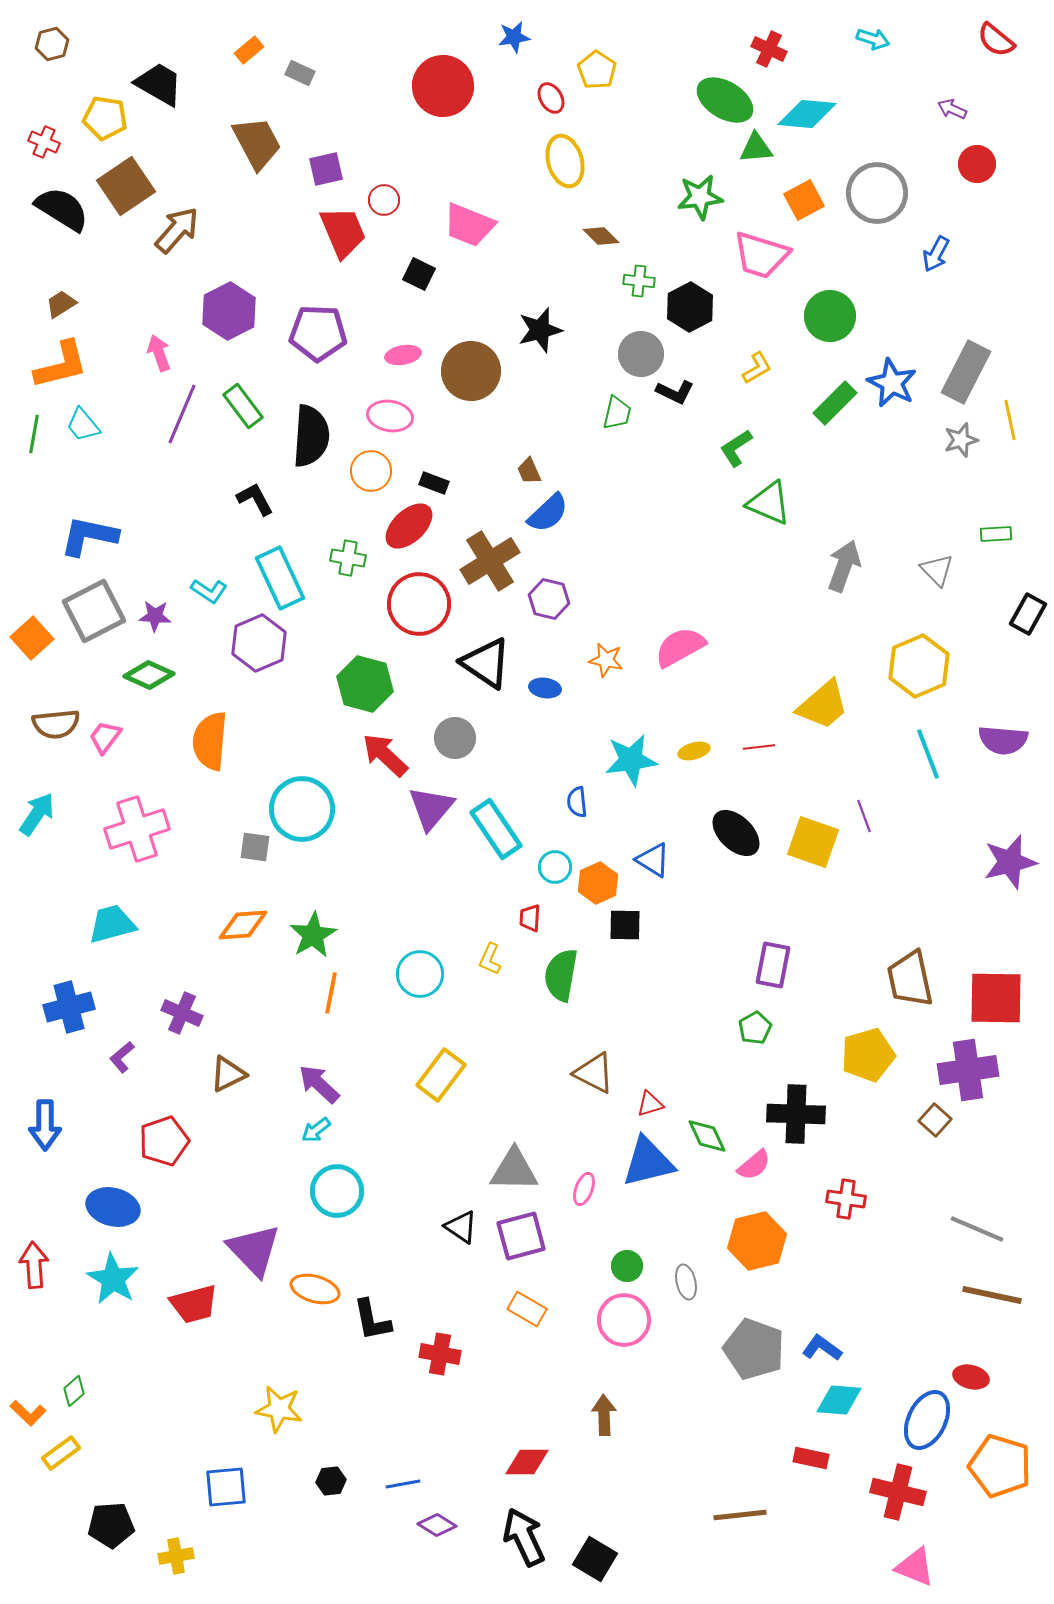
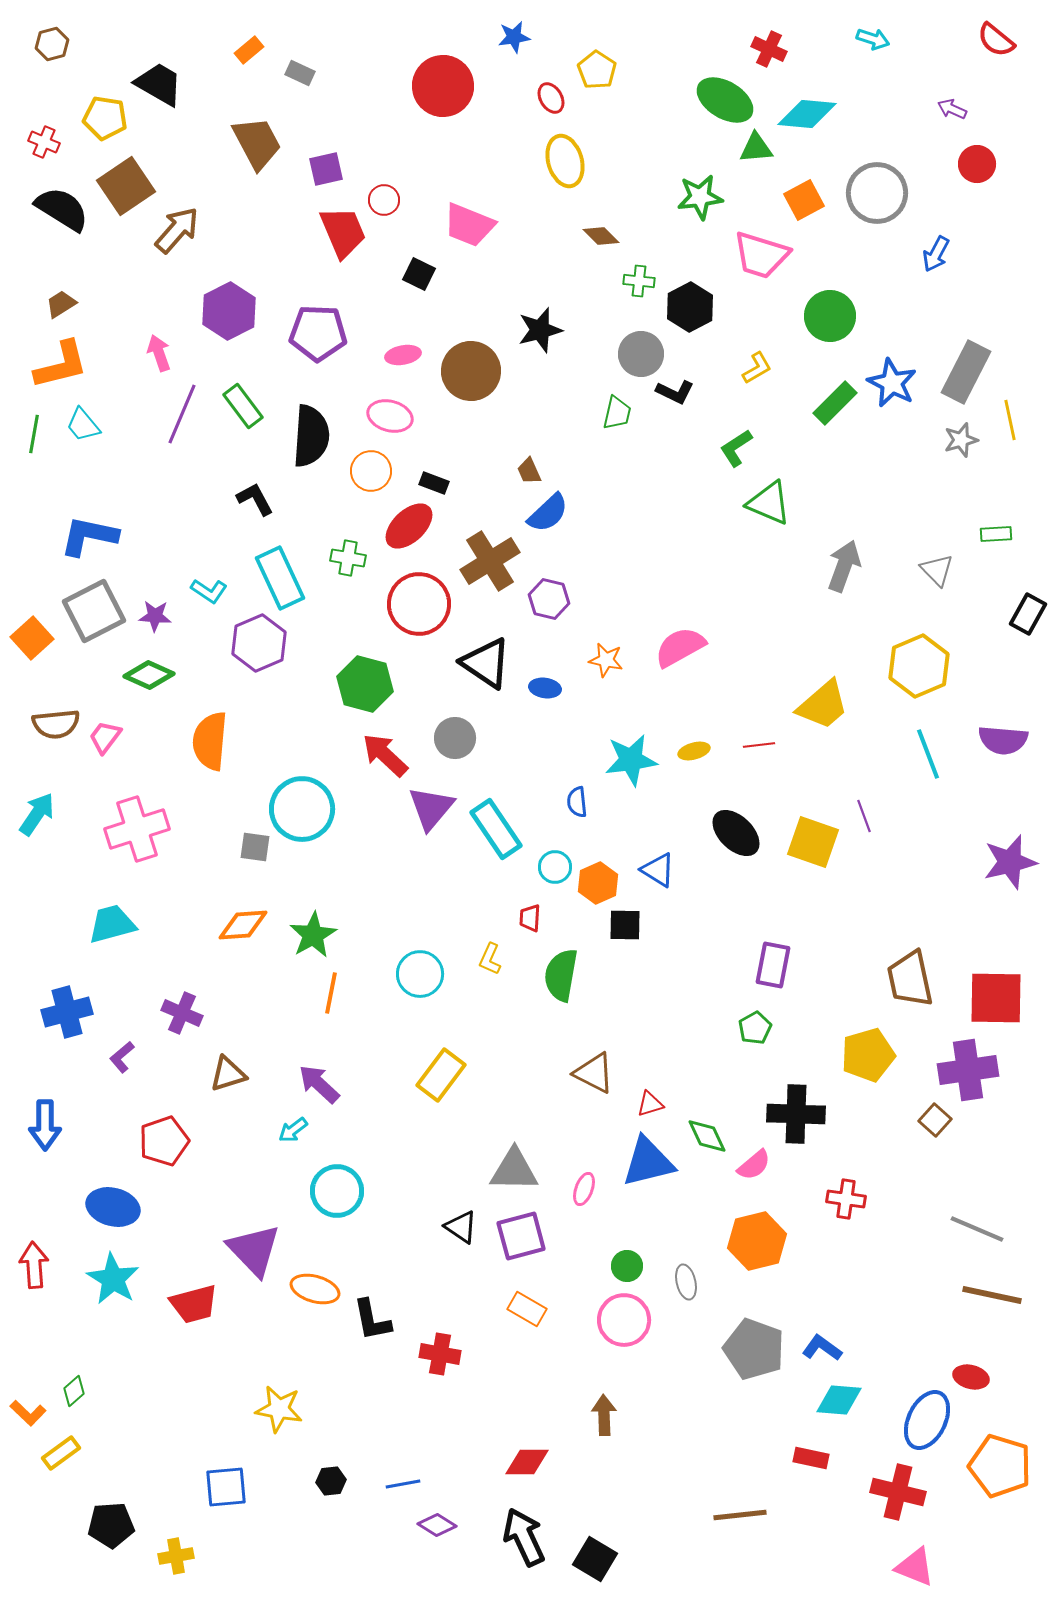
pink ellipse at (390, 416): rotated 6 degrees clockwise
red line at (759, 747): moved 2 px up
blue triangle at (653, 860): moved 5 px right, 10 px down
blue cross at (69, 1007): moved 2 px left, 5 px down
brown triangle at (228, 1074): rotated 9 degrees clockwise
cyan arrow at (316, 1130): moved 23 px left
